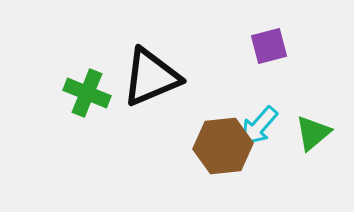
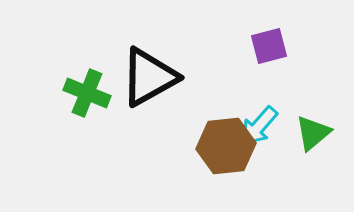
black triangle: moved 2 px left; rotated 6 degrees counterclockwise
brown hexagon: moved 3 px right
